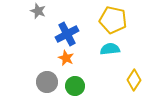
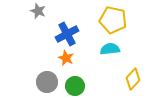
yellow diamond: moved 1 px left, 1 px up; rotated 10 degrees clockwise
